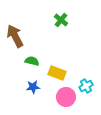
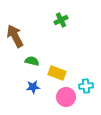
green cross: rotated 24 degrees clockwise
cyan cross: rotated 24 degrees clockwise
